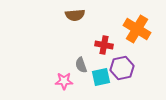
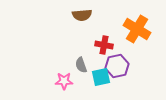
brown semicircle: moved 7 px right
purple hexagon: moved 5 px left, 2 px up
